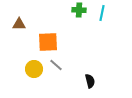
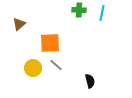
brown triangle: rotated 40 degrees counterclockwise
orange square: moved 2 px right, 1 px down
yellow circle: moved 1 px left, 1 px up
